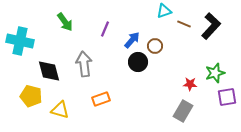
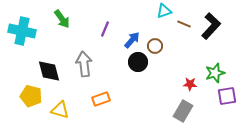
green arrow: moved 3 px left, 3 px up
cyan cross: moved 2 px right, 10 px up
purple square: moved 1 px up
